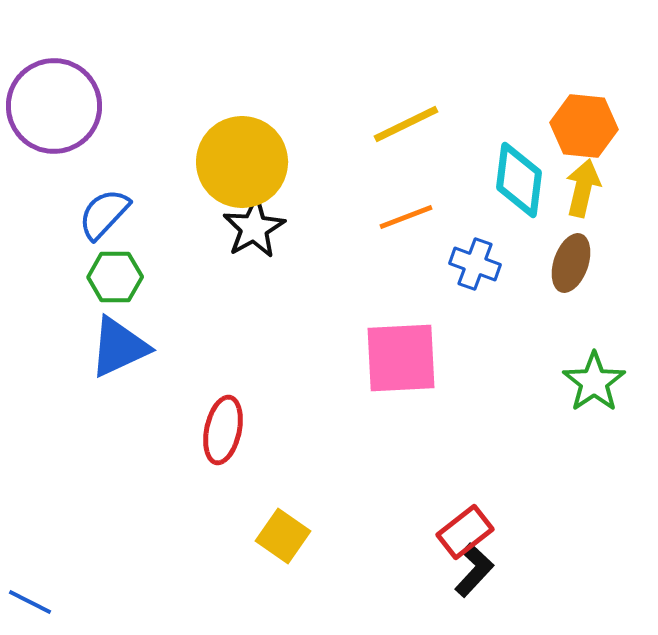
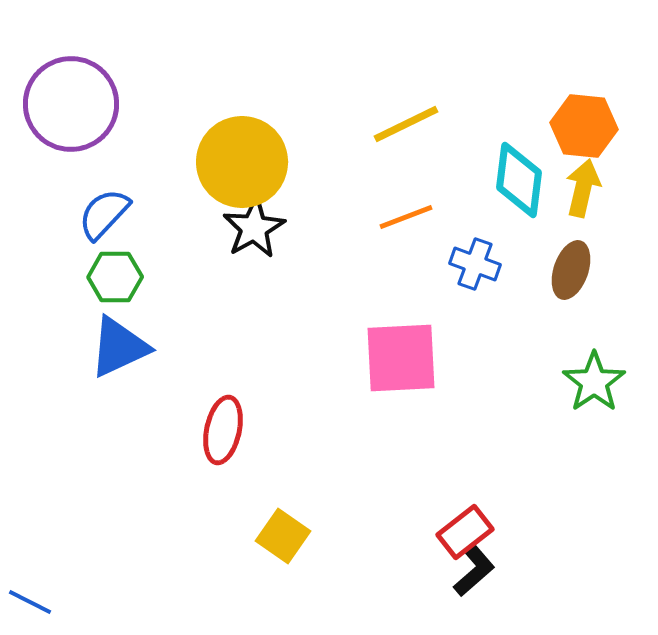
purple circle: moved 17 px right, 2 px up
brown ellipse: moved 7 px down
black L-shape: rotated 6 degrees clockwise
